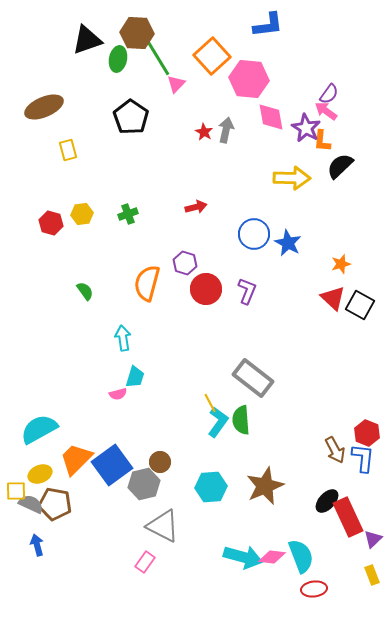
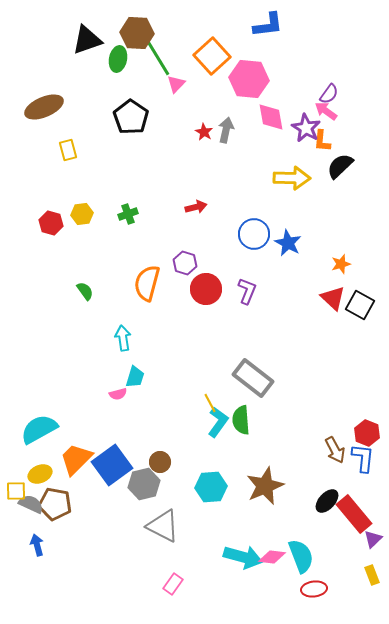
red rectangle at (348, 517): moved 6 px right, 3 px up; rotated 15 degrees counterclockwise
pink rectangle at (145, 562): moved 28 px right, 22 px down
